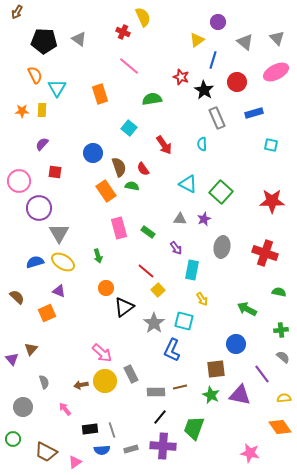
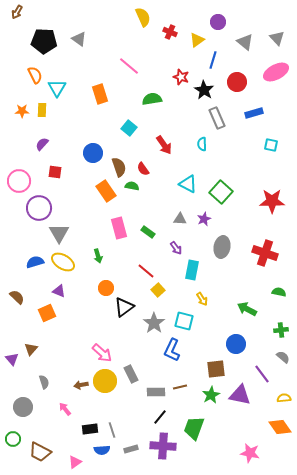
red cross at (123, 32): moved 47 px right
green star at (211, 395): rotated 18 degrees clockwise
brown trapezoid at (46, 452): moved 6 px left
